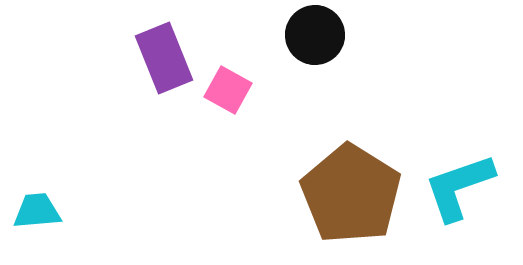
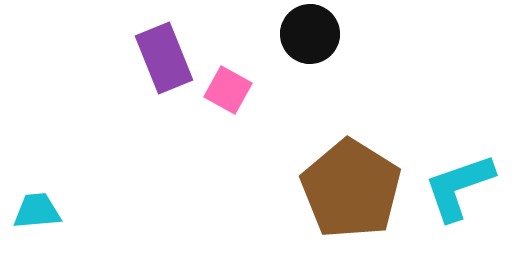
black circle: moved 5 px left, 1 px up
brown pentagon: moved 5 px up
